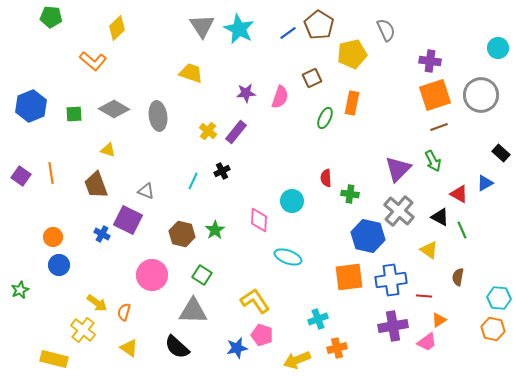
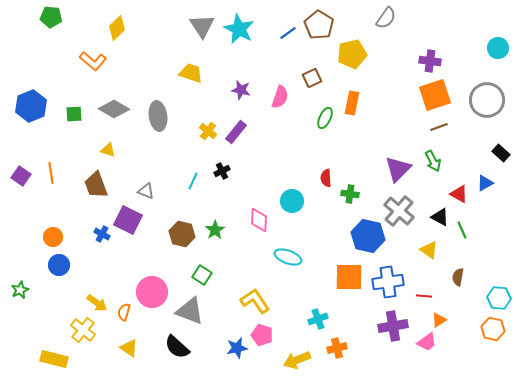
gray semicircle at (386, 30): moved 12 px up; rotated 60 degrees clockwise
purple star at (246, 93): moved 5 px left, 3 px up; rotated 18 degrees clockwise
gray circle at (481, 95): moved 6 px right, 5 px down
pink circle at (152, 275): moved 17 px down
orange square at (349, 277): rotated 8 degrees clockwise
blue cross at (391, 280): moved 3 px left, 2 px down
gray triangle at (193, 311): moved 3 px left; rotated 20 degrees clockwise
